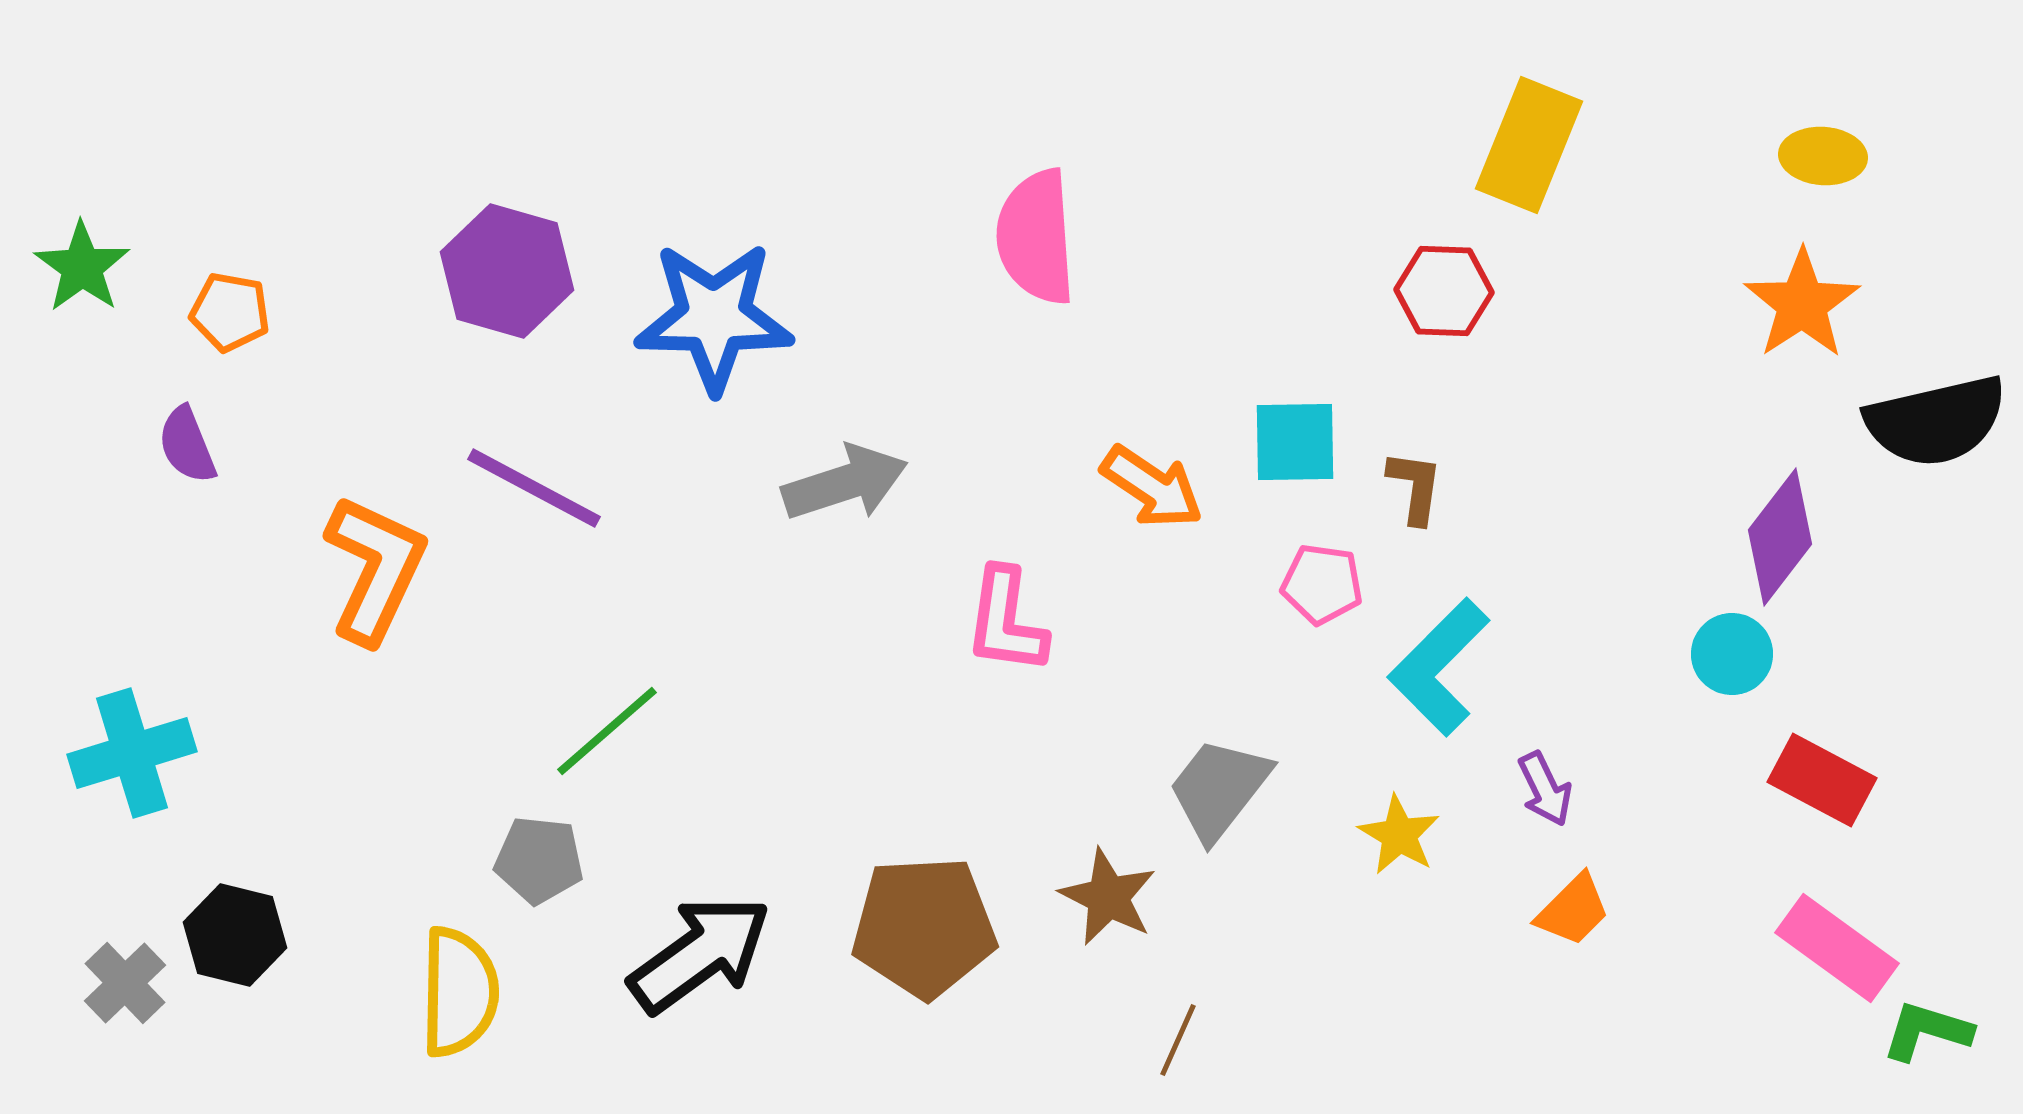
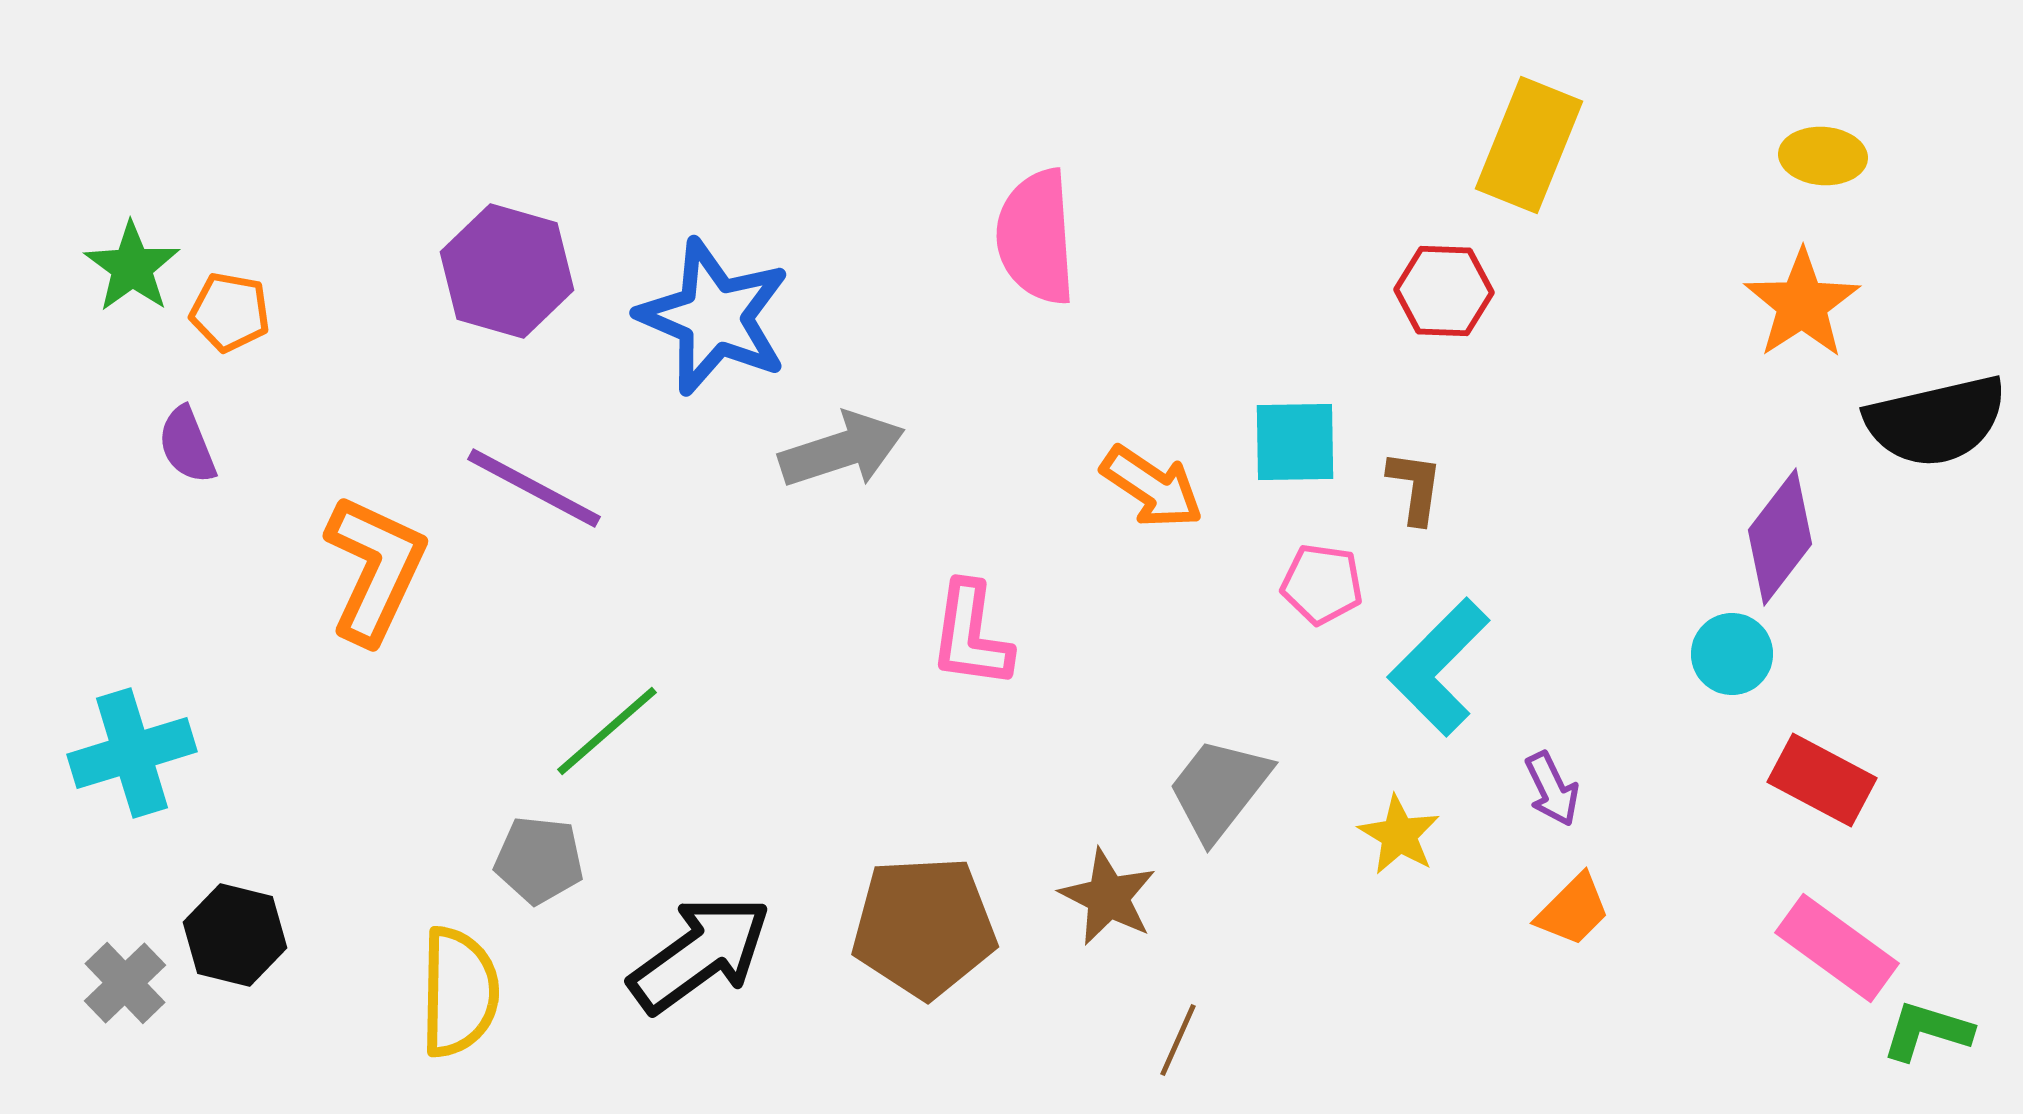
green star: moved 50 px right
blue star: rotated 22 degrees clockwise
gray arrow: moved 3 px left, 33 px up
pink L-shape: moved 35 px left, 14 px down
purple arrow: moved 7 px right
